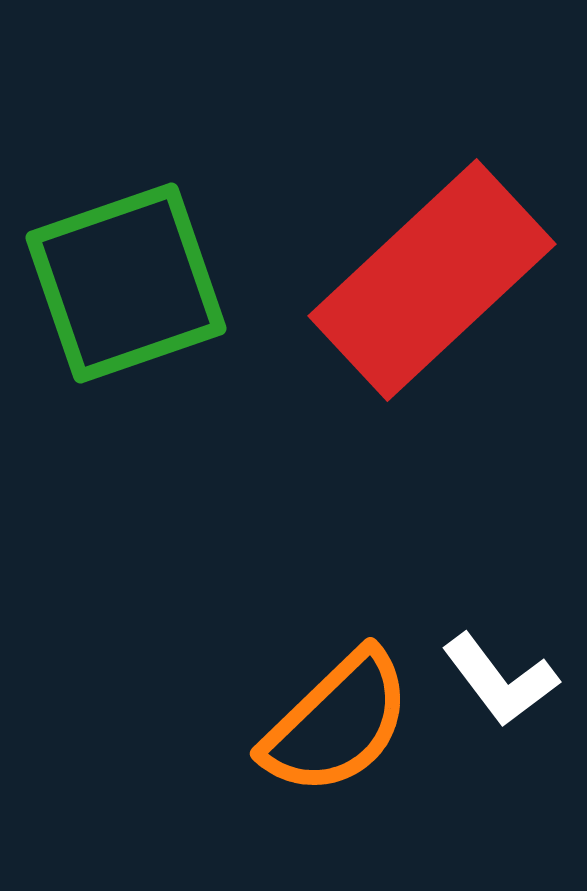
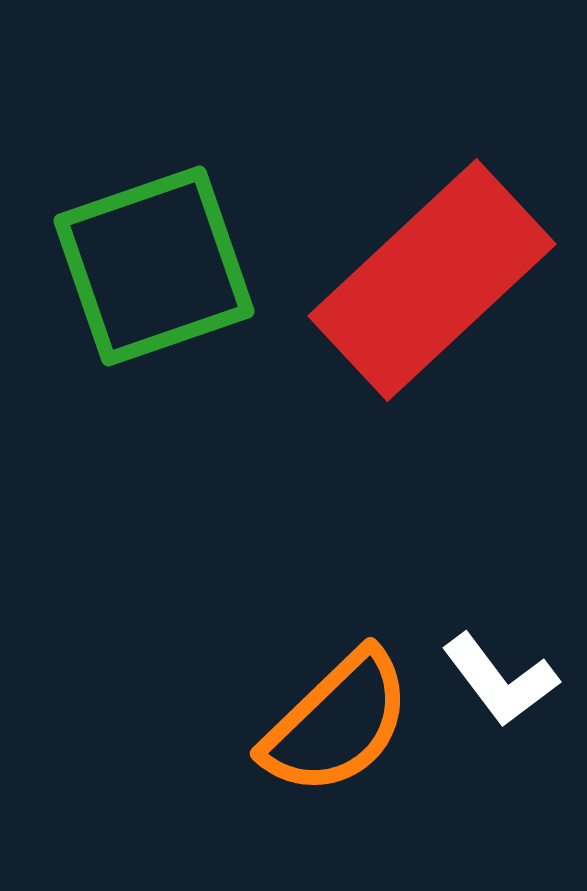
green square: moved 28 px right, 17 px up
